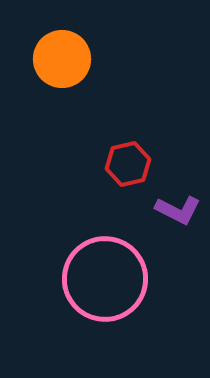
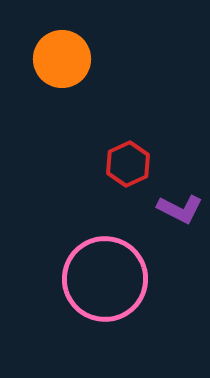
red hexagon: rotated 12 degrees counterclockwise
purple L-shape: moved 2 px right, 1 px up
